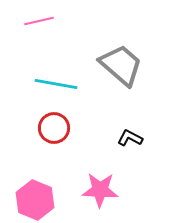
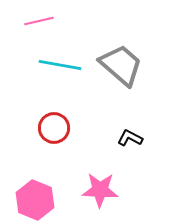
cyan line: moved 4 px right, 19 px up
